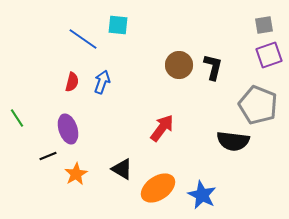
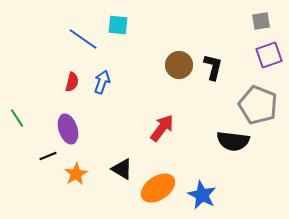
gray square: moved 3 px left, 4 px up
